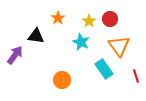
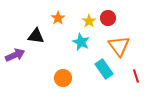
red circle: moved 2 px left, 1 px up
purple arrow: rotated 30 degrees clockwise
orange circle: moved 1 px right, 2 px up
